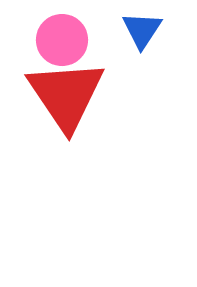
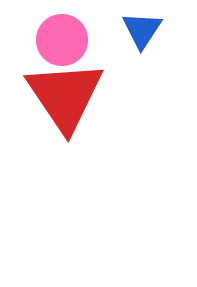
red triangle: moved 1 px left, 1 px down
